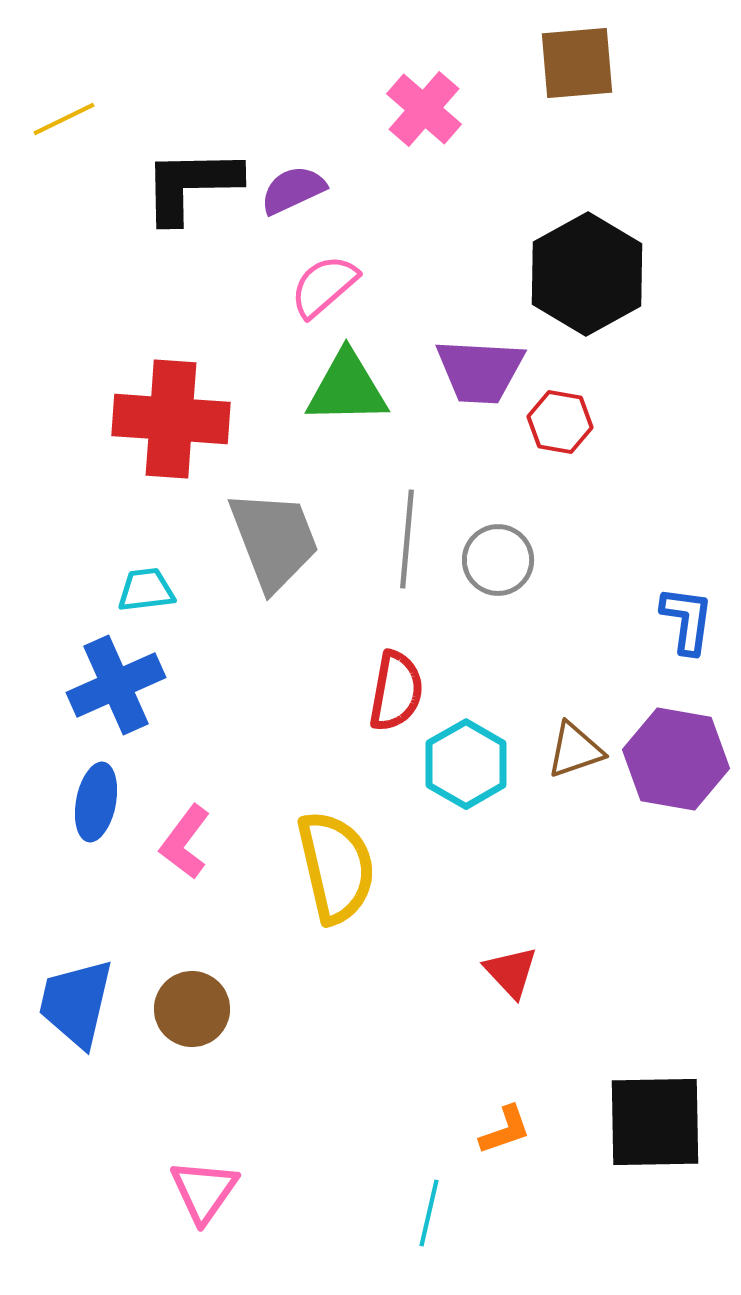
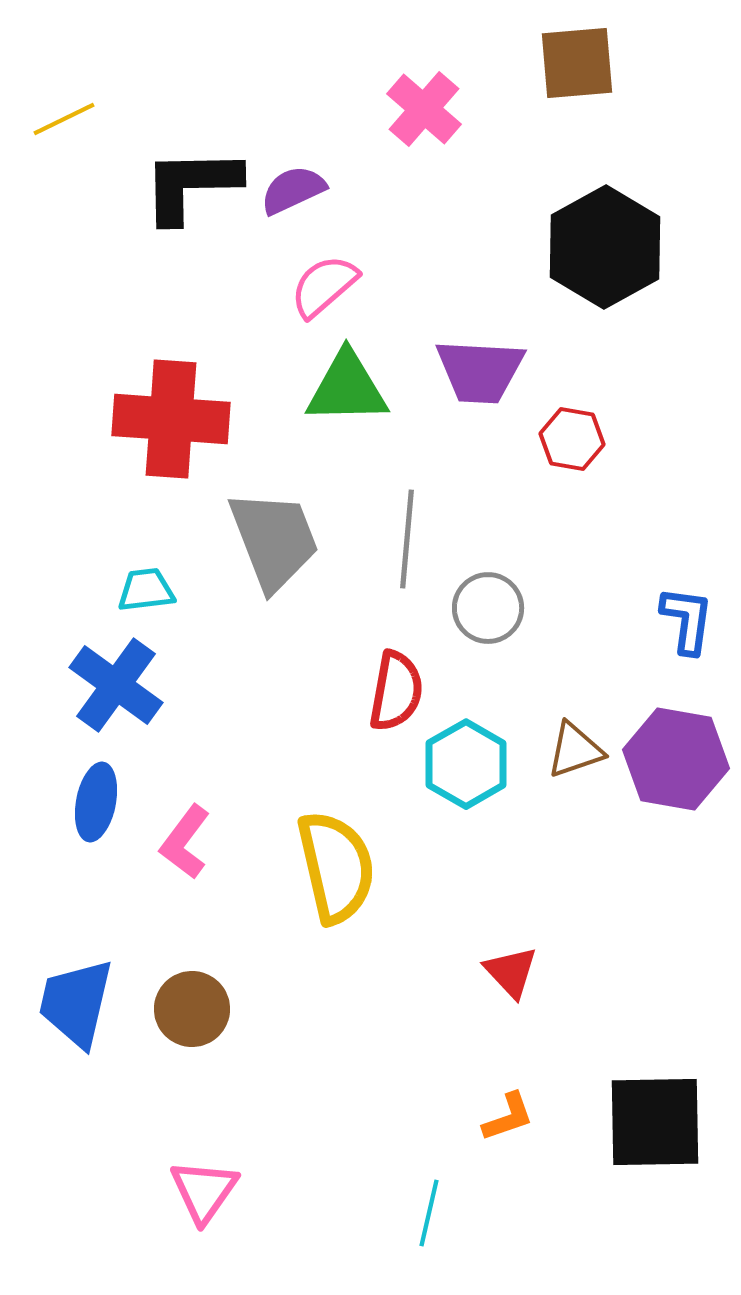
black hexagon: moved 18 px right, 27 px up
red hexagon: moved 12 px right, 17 px down
gray circle: moved 10 px left, 48 px down
blue cross: rotated 30 degrees counterclockwise
orange L-shape: moved 3 px right, 13 px up
